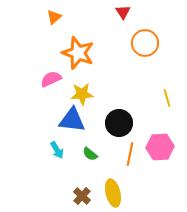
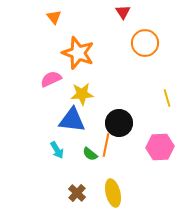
orange triangle: rotated 28 degrees counterclockwise
orange line: moved 24 px left, 9 px up
brown cross: moved 5 px left, 3 px up
